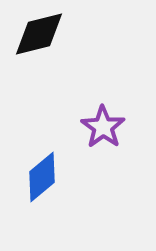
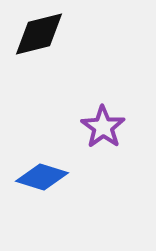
blue diamond: rotated 57 degrees clockwise
